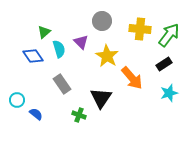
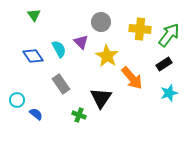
gray circle: moved 1 px left, 1 px down
green triangle: moved 10 px left, 17 px up; rotated 24 degrees counterclockwise
cyan semicircle: rotated 12 degrees counterclockwise
gray rectangle: moved 1 px left
